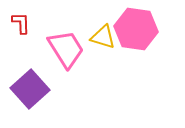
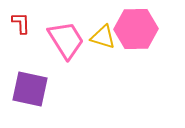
pink hexagon: rotated 9 degrees counterclockwise
pink trapezoid: moved 9 px up
purple square: rotated 36 degrees counterclockwise
